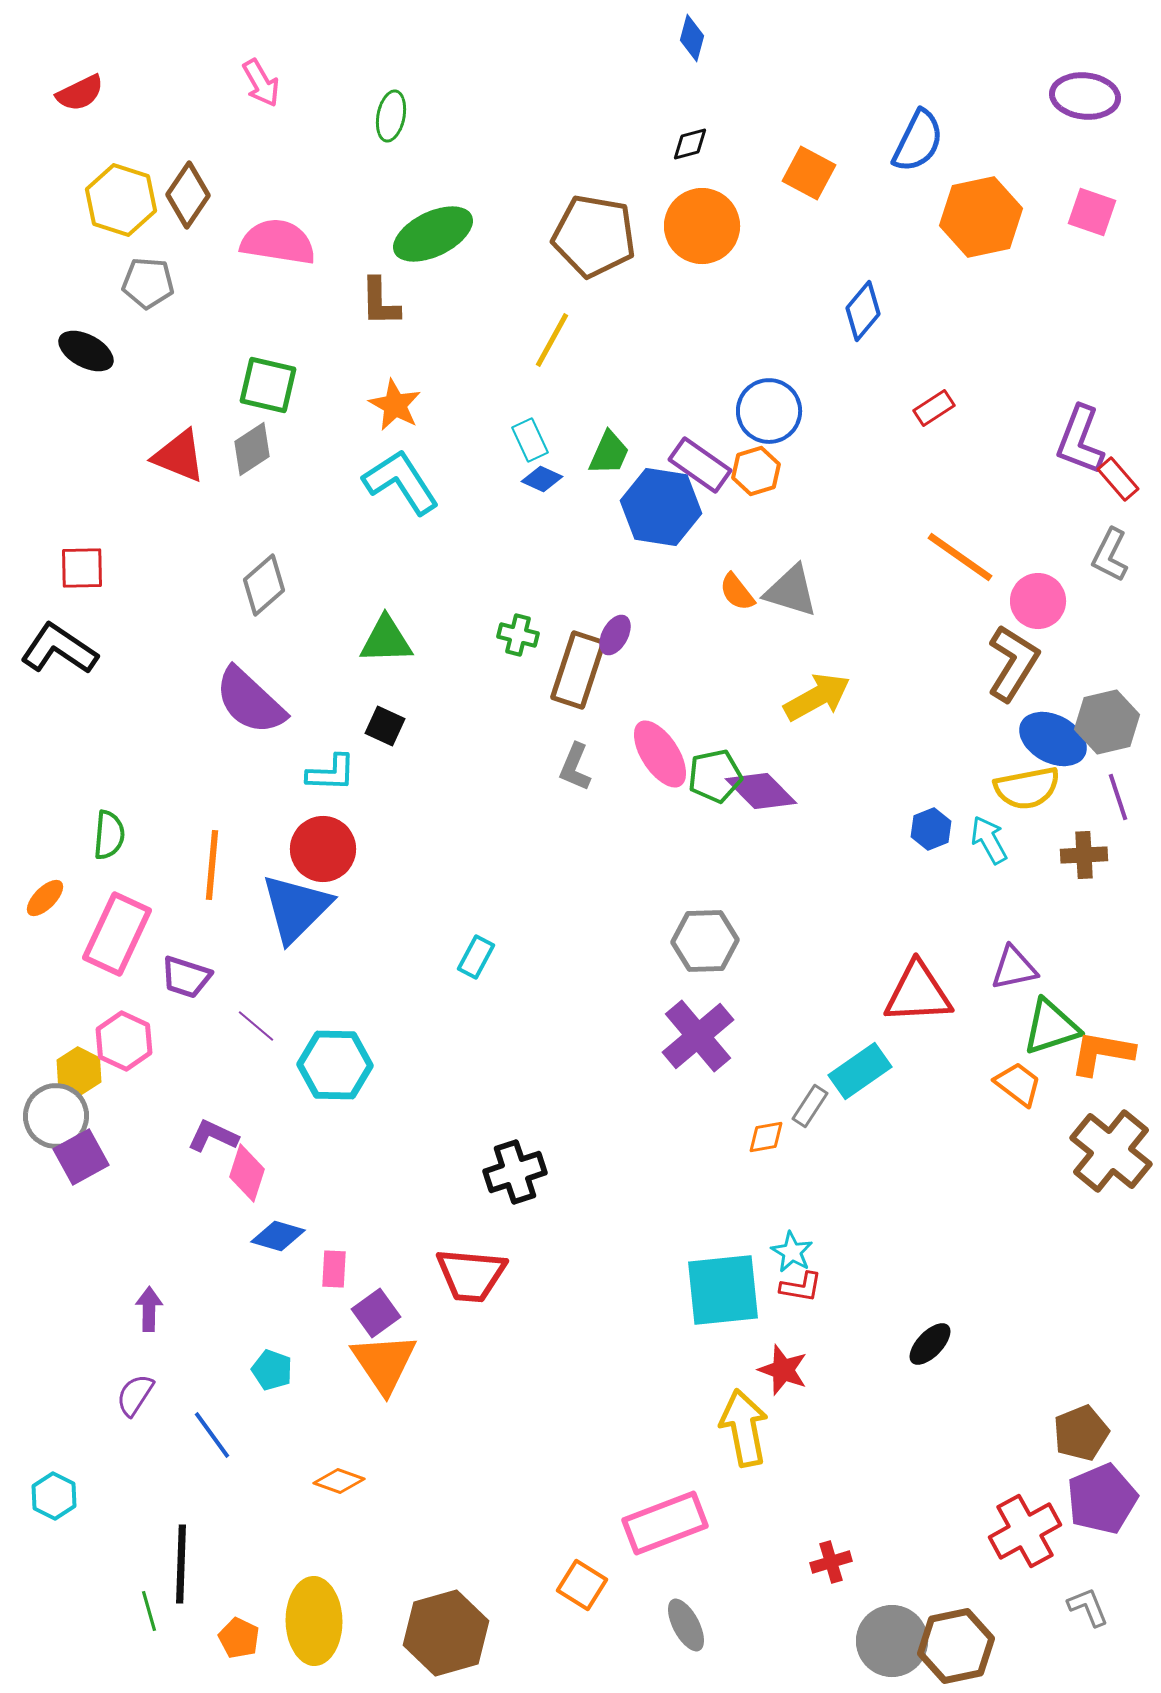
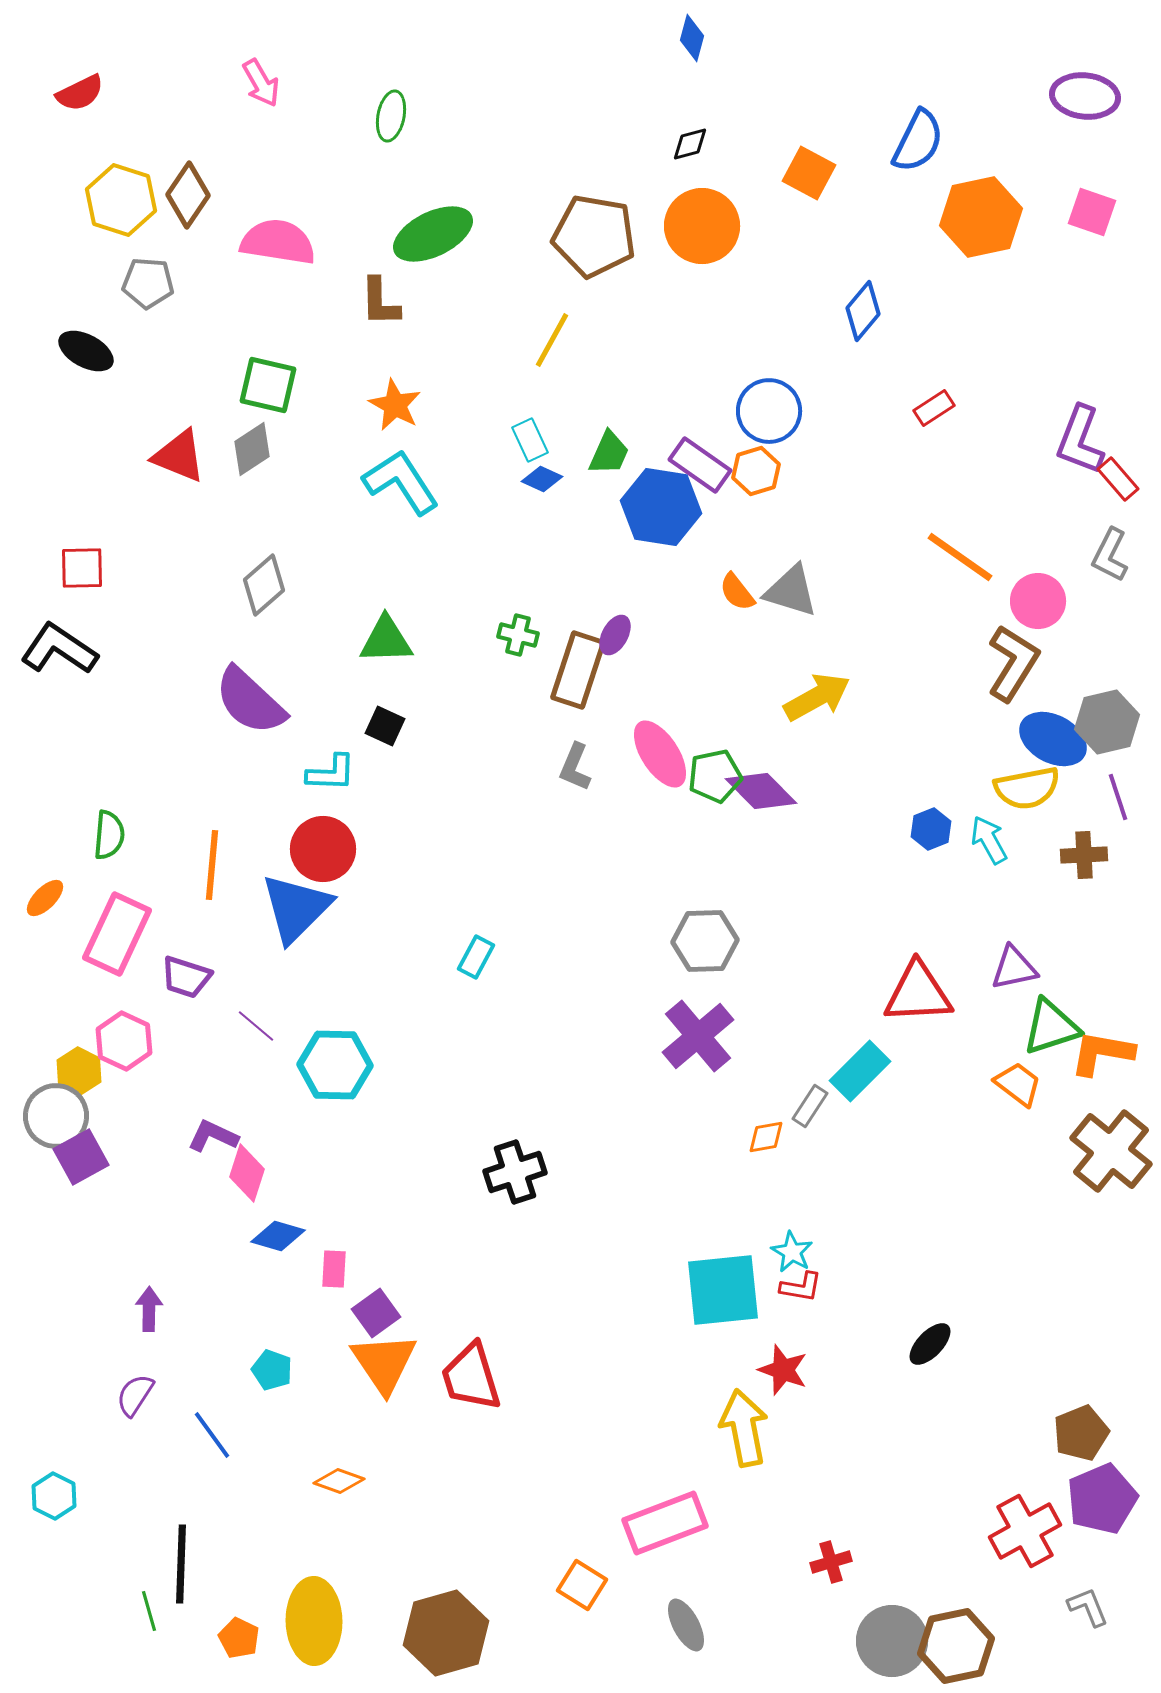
cyan rectangle at (860, 1071): rotated 10 degrees counterclockwise
red trapezoid at (471, 1275): moved 102 px down; rotated 68 degrees clockwise
